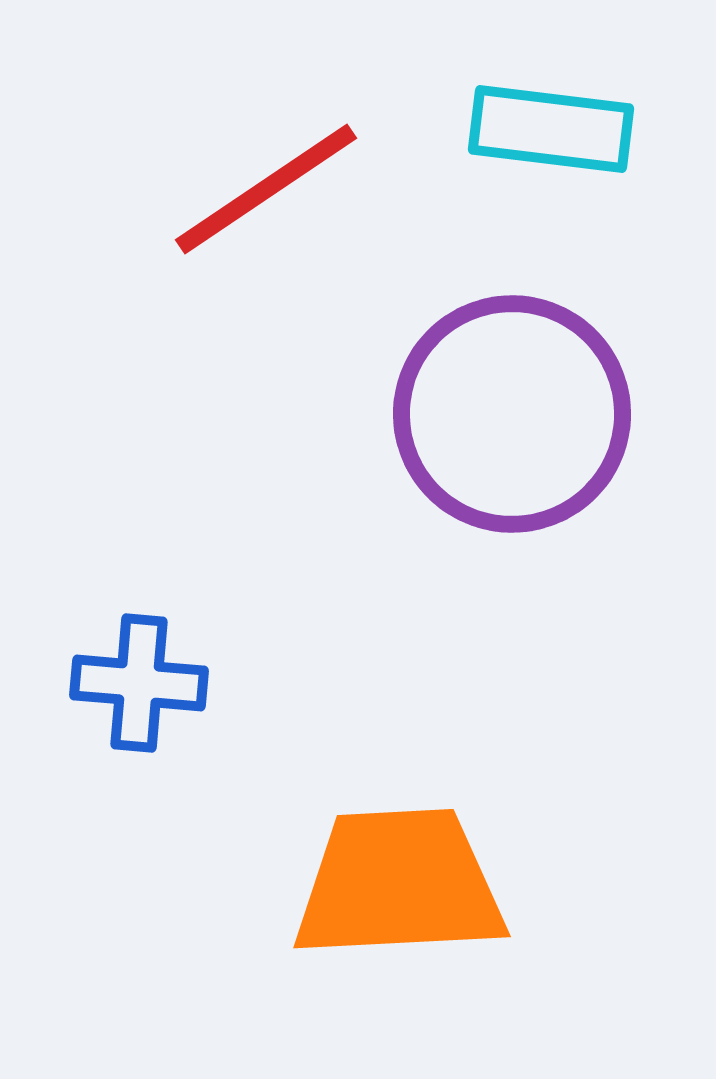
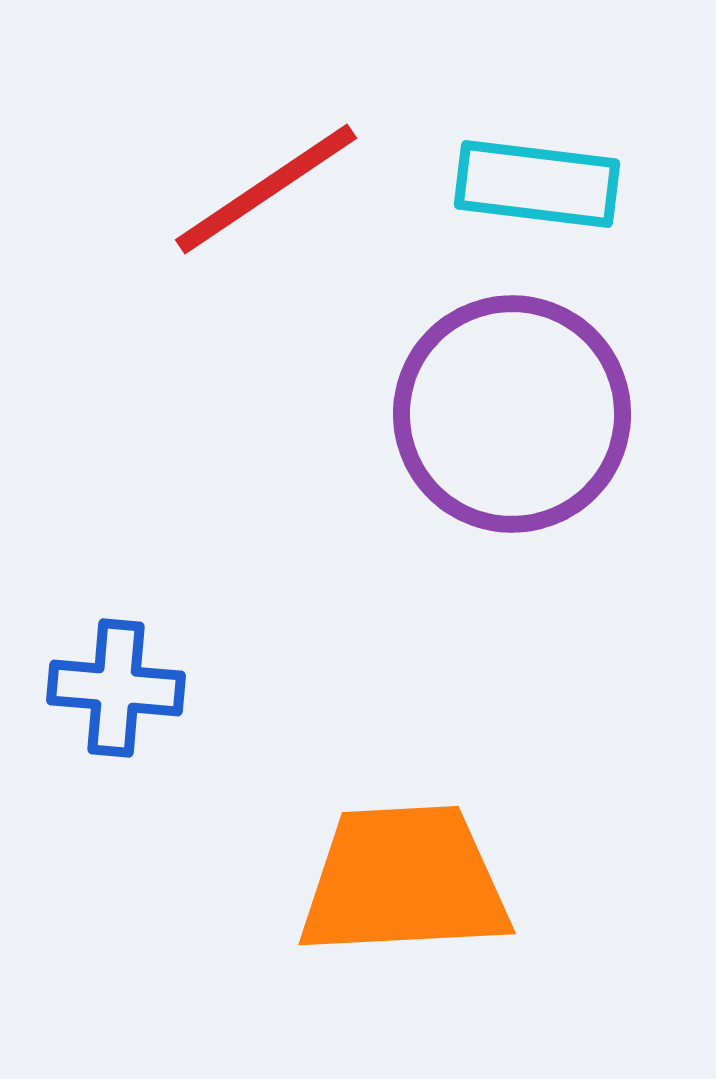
cyan rectangle: moved 14 px left, 55 px down
blue cross: moved 23 px left, 5 px down
orange trapezoid: moved 5 px right, 3 px up
